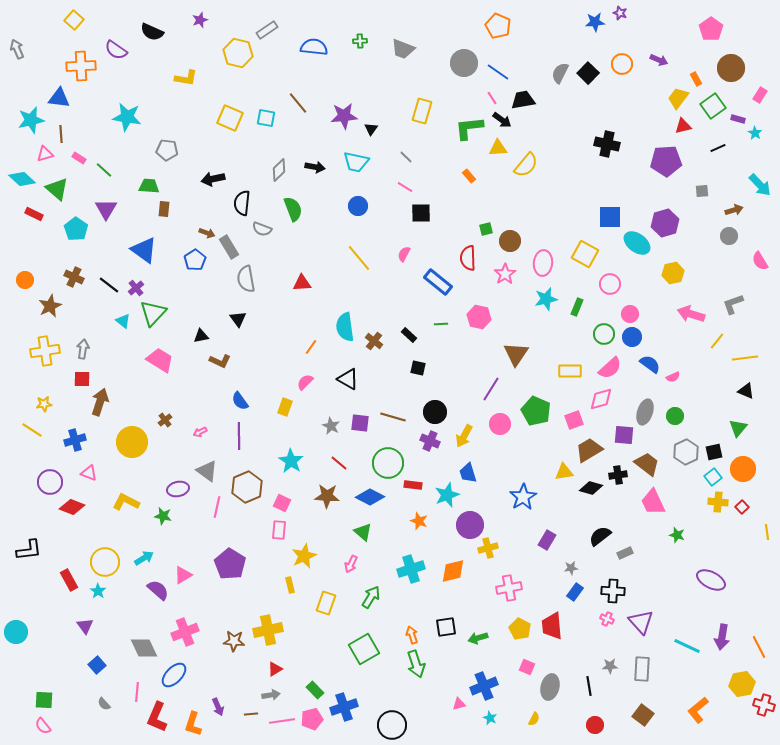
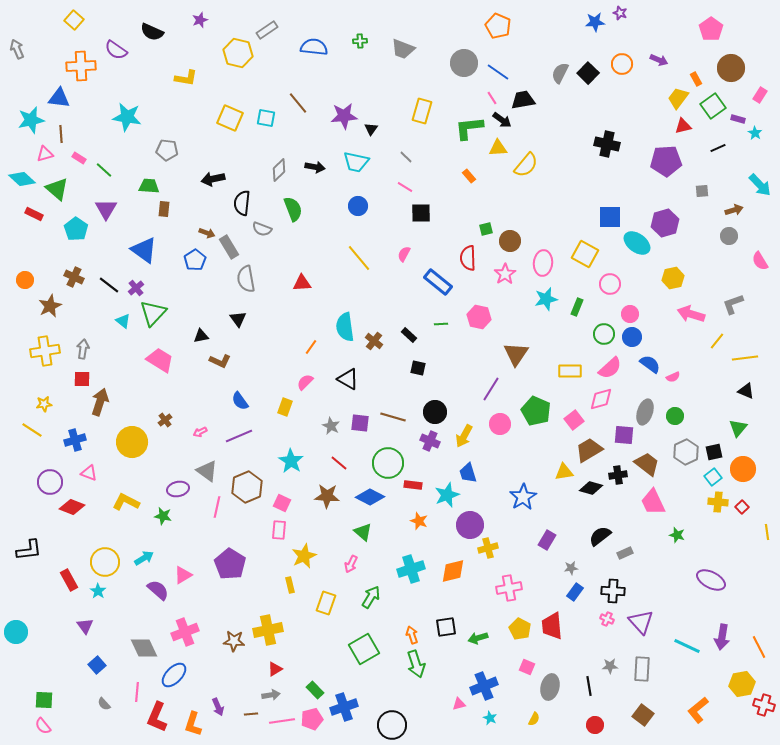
yellow hexagon at (673, 273): moved 5 px down
pink square at (574, 420): rotated 18 degrees counterclockwise
purple line at (239, 436): rotated 68 degrees clockwise
